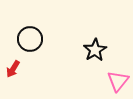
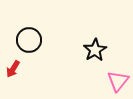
black circle: moved 1 px left, 1 px down
